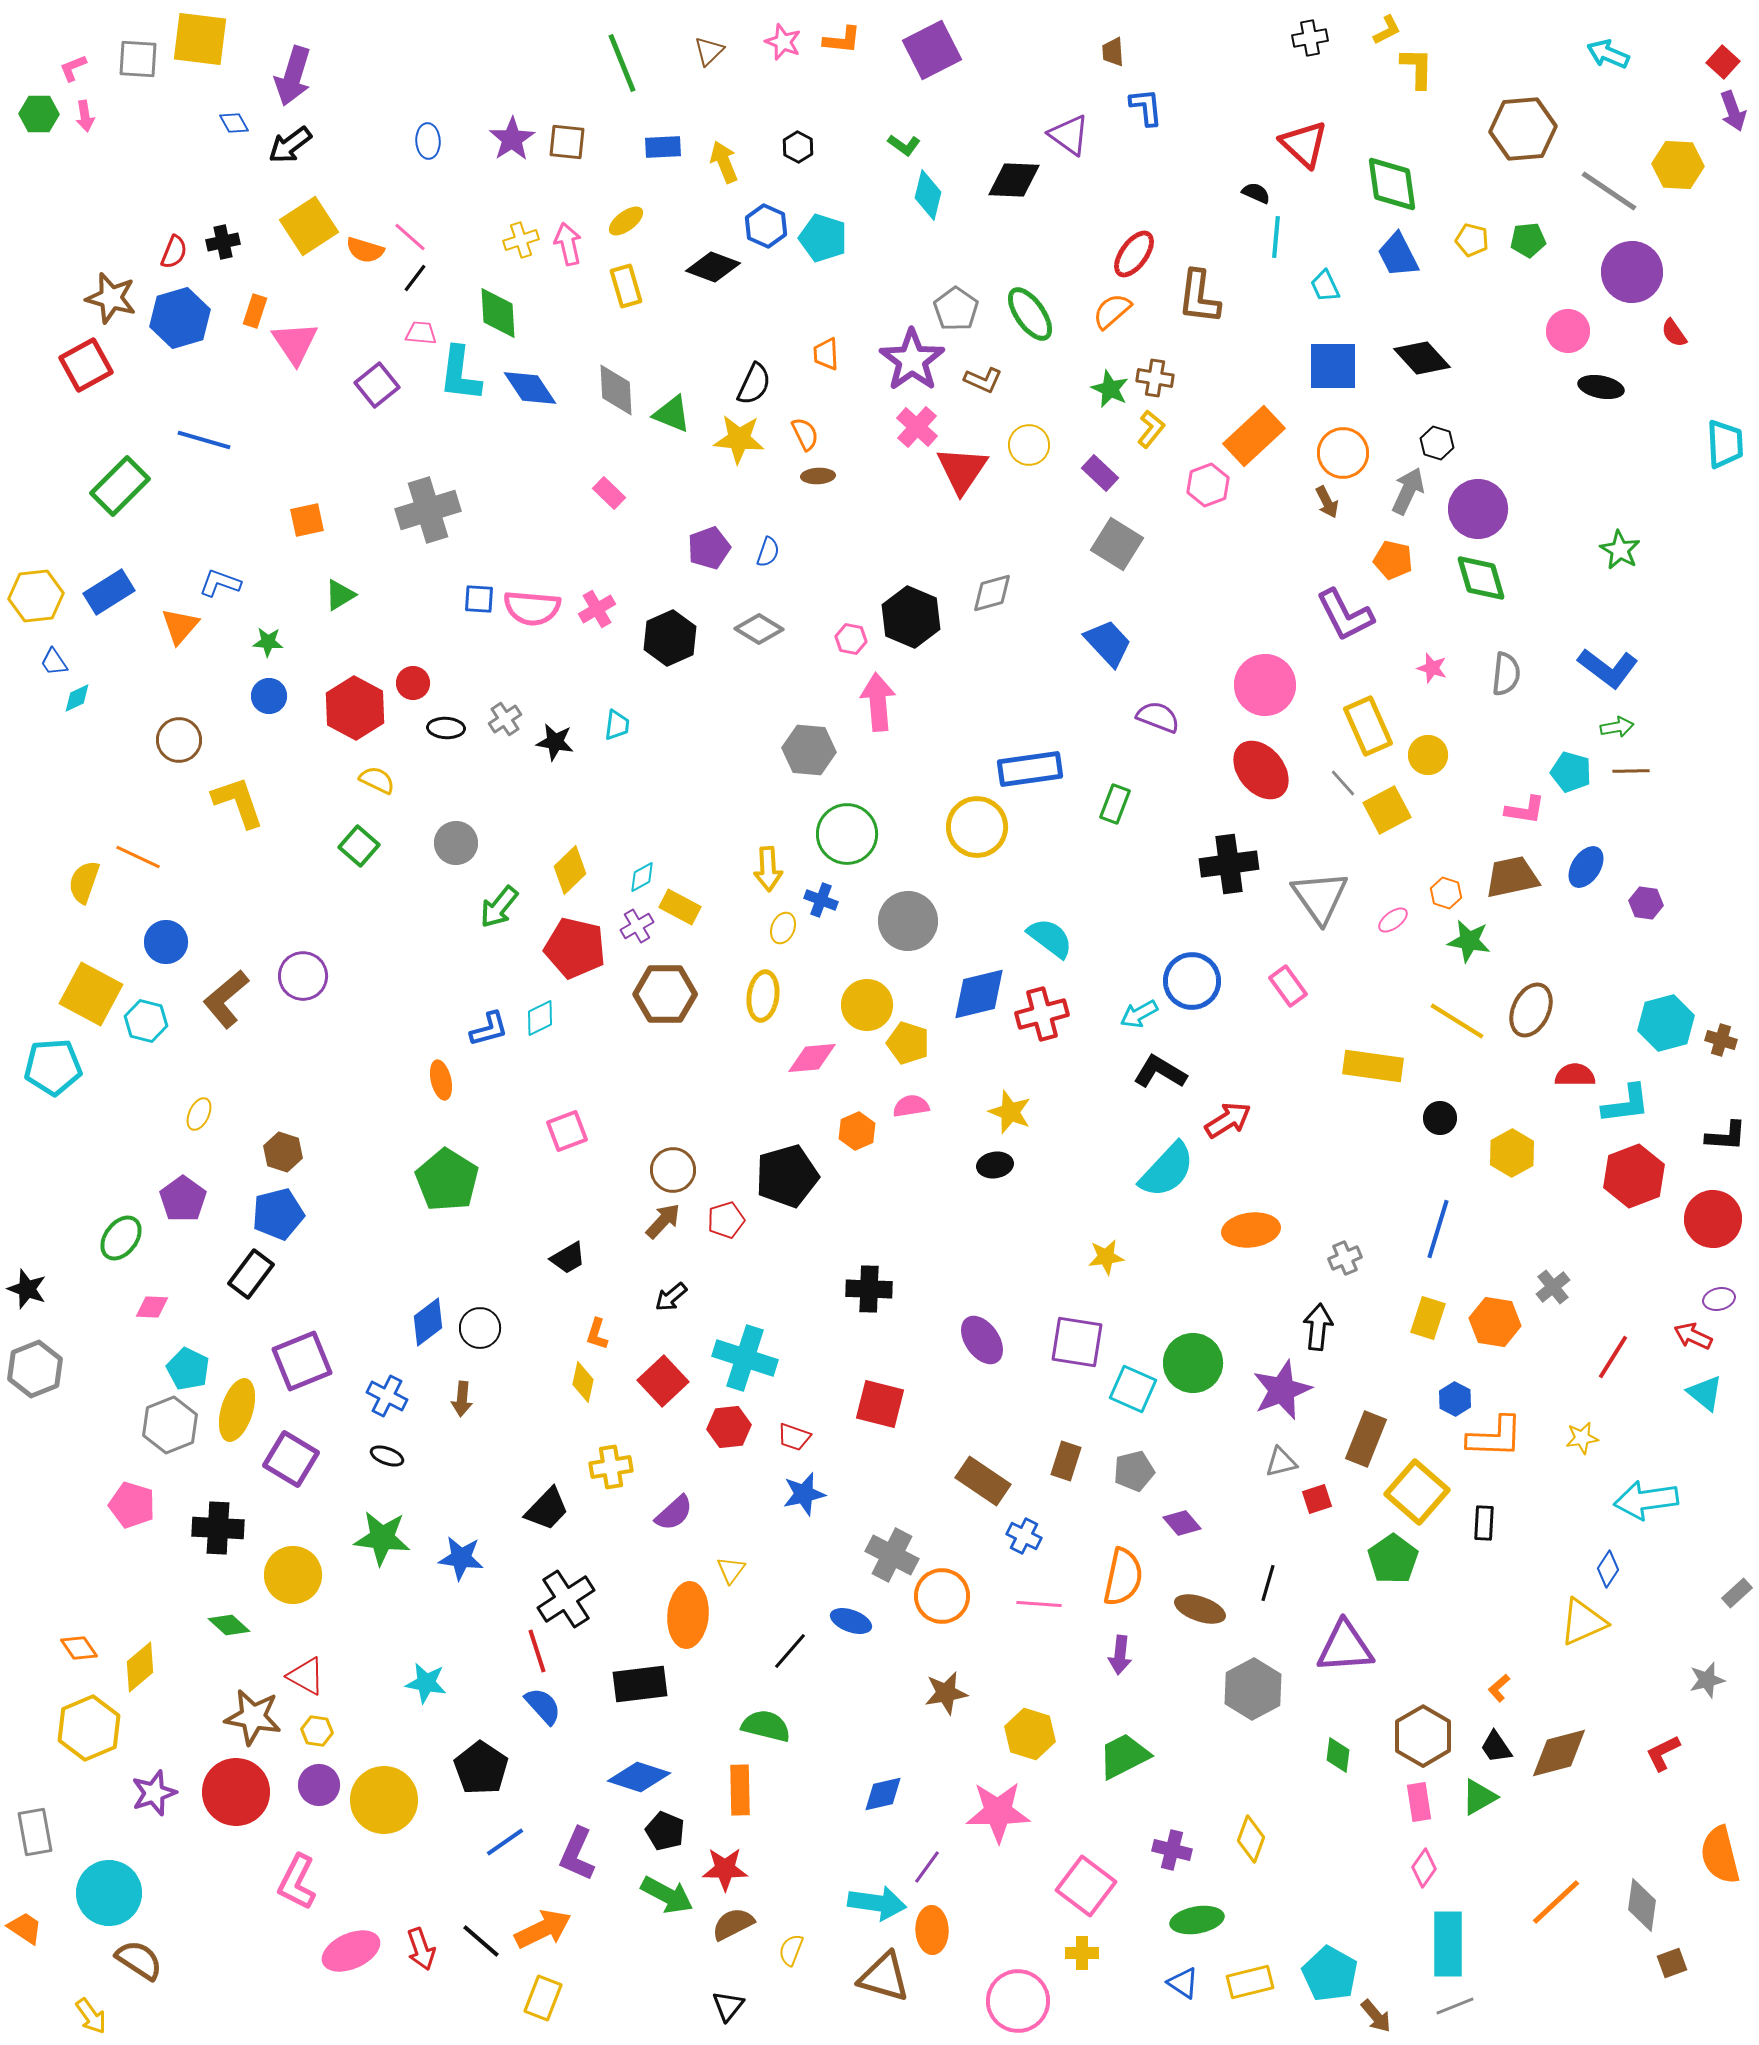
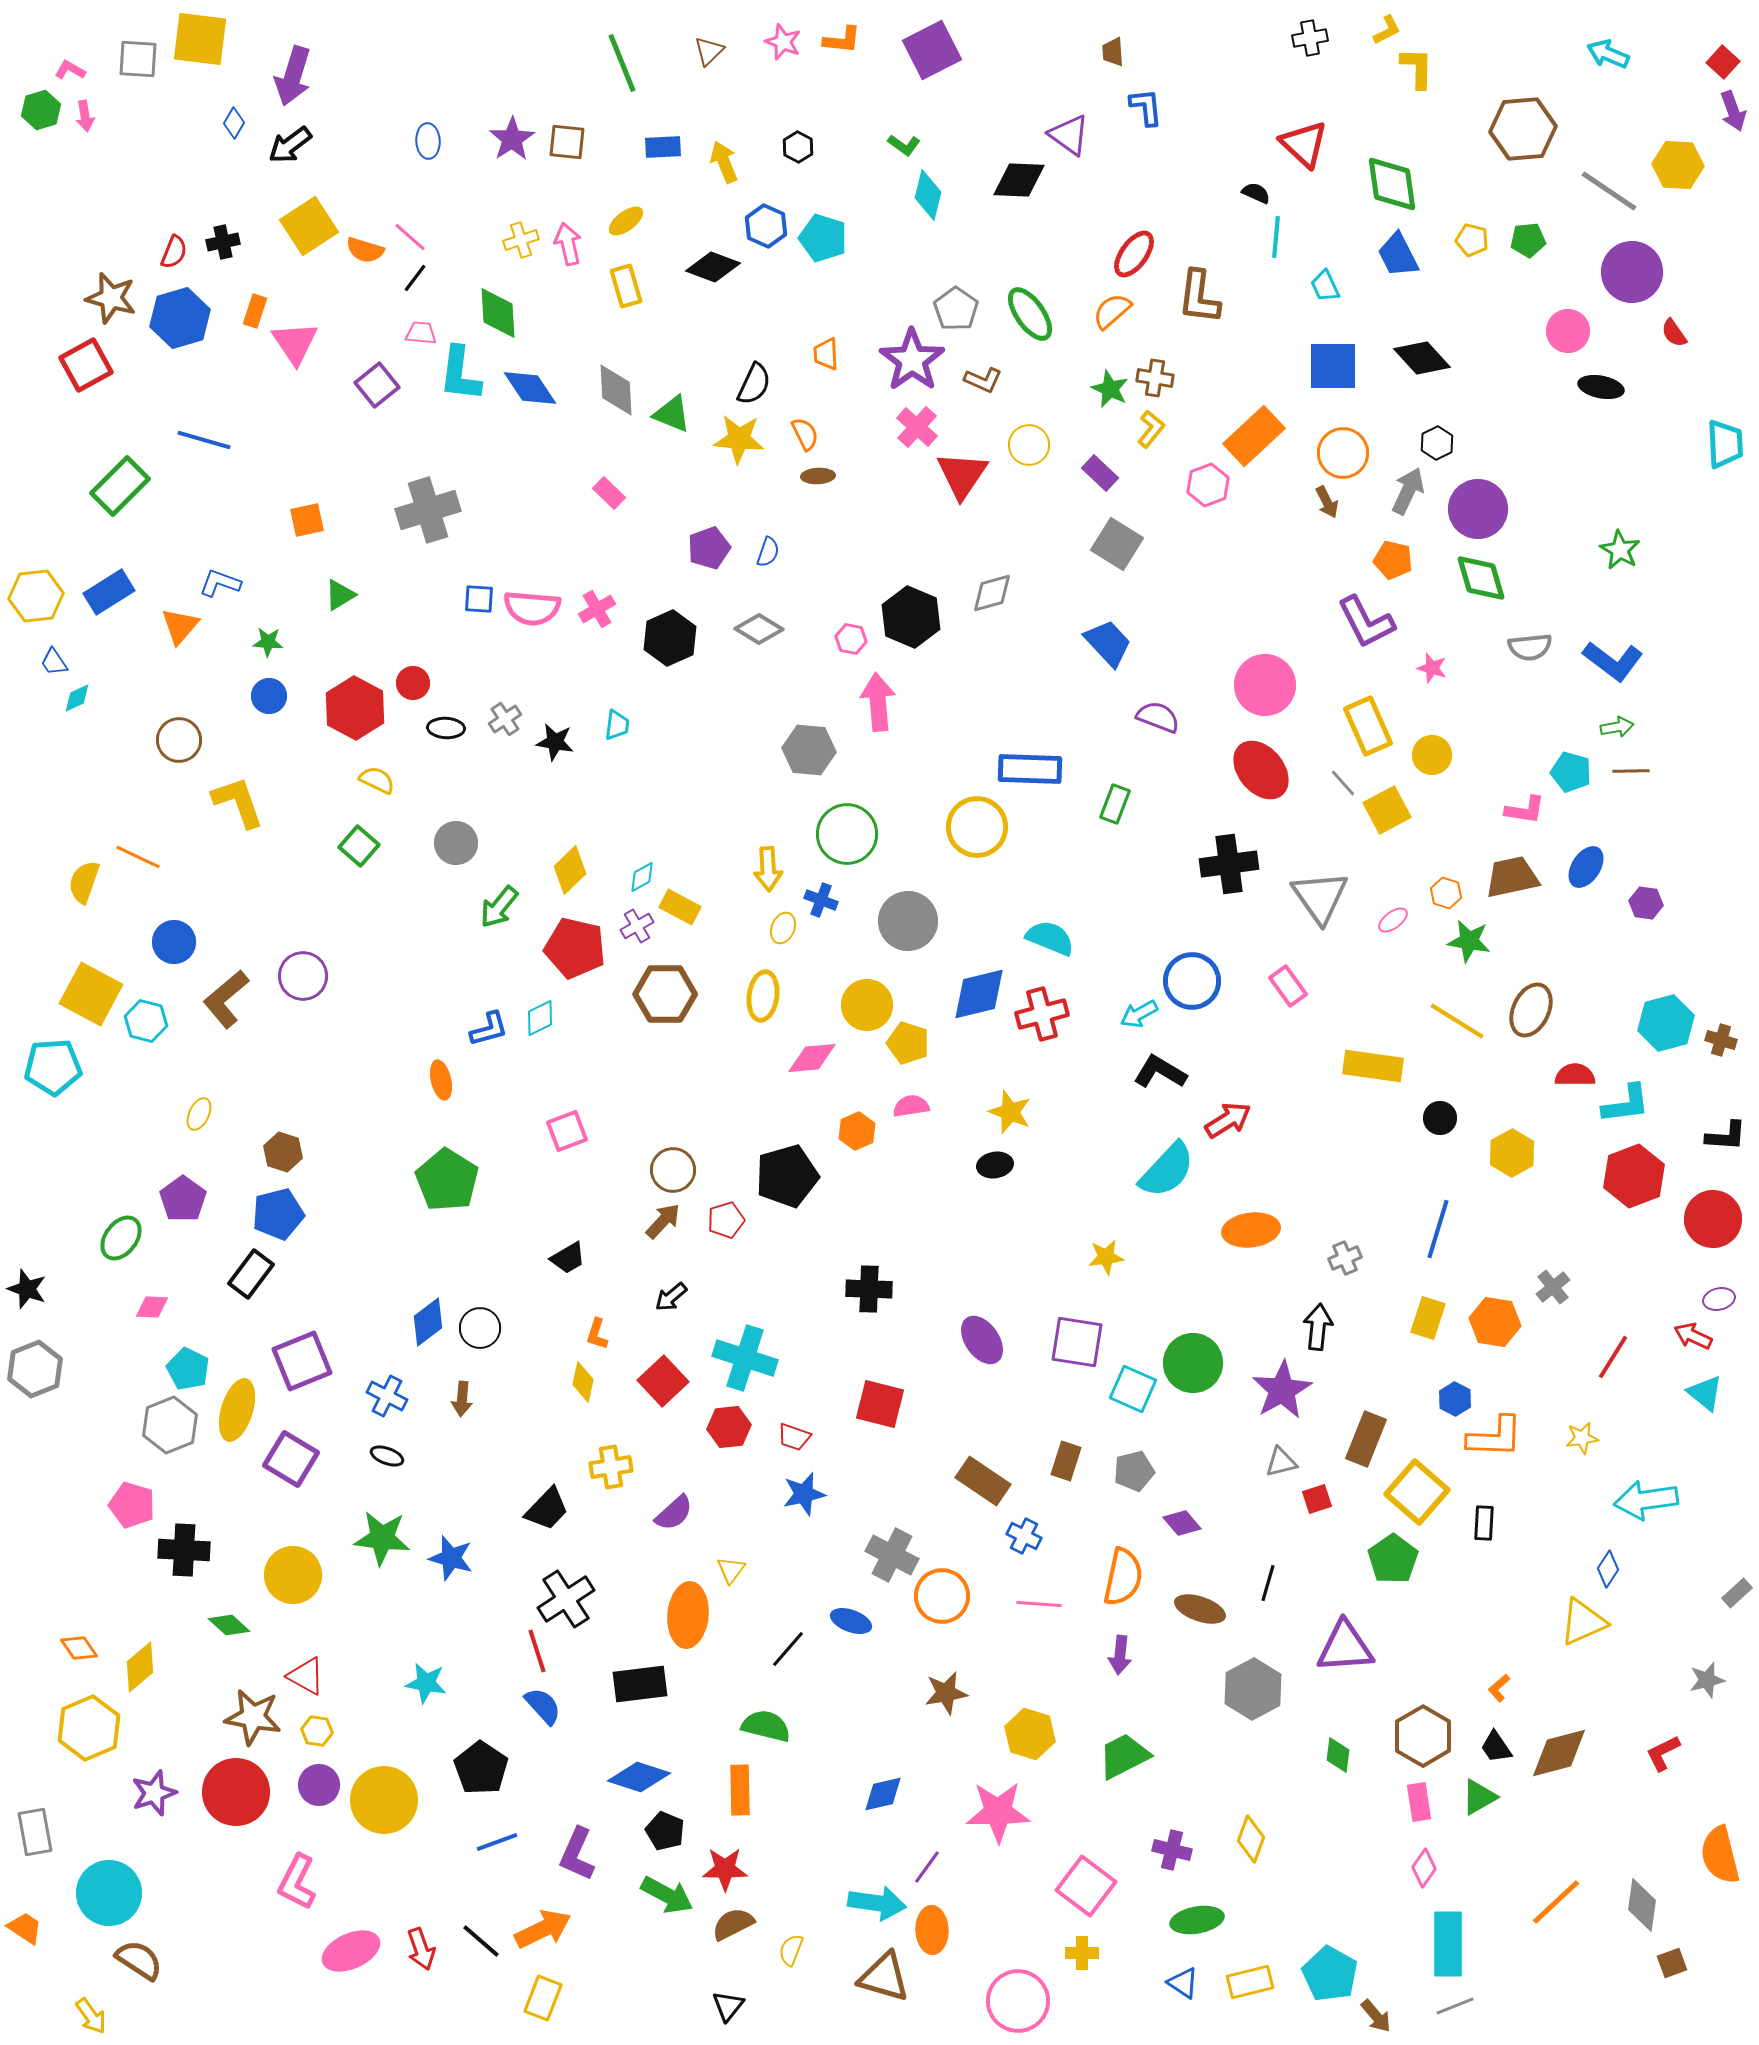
pink L-shape at (73, 68): moved 3 px left, 2 px down; rotated 52 degrees clockwise
green hexagon at (39, 114): moved 2 px right, 4 px up; rotated 18 degrees counterclockwise
blue diamond at (234, 123): rotated 60 degrees clockwise
black diamond at (1014, 180): moved 5 px right
black hexagon at (1437, 443): rotated 16 degrees clockwise
red triangle at (962, 470): moved 5 px down
purple L-shape at (1345, 615): moved 21 px right, 7 px down
blue L-shape at (1608, 668): moved 5 px right, 7 px up
gray semicircle at (1506, 674): moved 24 px right, 27 px up; rotated 78 degrees clockwise
yellow circle at (1428, 755): moved 4 px right
blue rectangle at (1030, 769): rotated 10 degrees clockwise
cyan semicircle at (1050, 938): rotated 15 degrees counterclockwise
blue circle at (166, 942): moved 8 px right
purple star at (1282, 1390): rotated 8 degrees counterclockwise
black cross at (218, 1528): moved 34 px left, 22 px down
blue star at (461, 1558): moved 10 px left; rotated 9 degrees clockwise
black line at (790, 1651): moved 2 px left, 2 px up
blue line at (505, 1842): moved 8 px left; rotated 15 degrees clockwise
